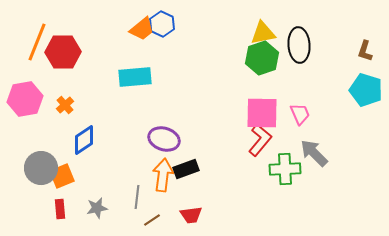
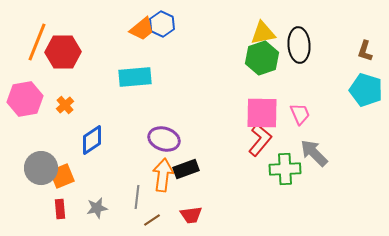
blue diamond: moved 8 px right
